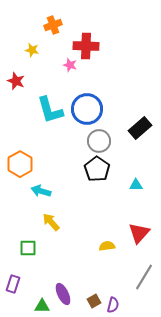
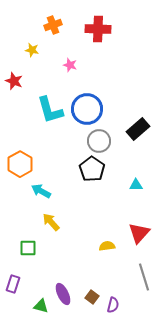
red cross: moved 12 px right, 17 px up
red star: moved 2 px left
black rectangle: moved 2 px left, 1 px down
black pentagon: moved 5 px left
cyan arrow: rotated 12 degrees clockwise
gray line: rotated 48 degrees counterclockwise
brown square: moved 2 px left, 4 px up; rotated 24 degrees counterclockwise
green triangle: moved 1 px left; rotated 14 degrees clockwise
